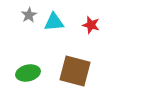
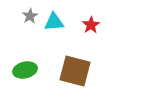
gray star: moved 1 px right, 1 px down
red star: rotated 24 degrees clockwise
green ellipse: moved 3 px left, 3 px up
